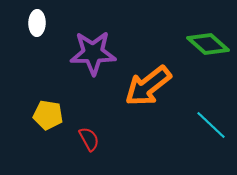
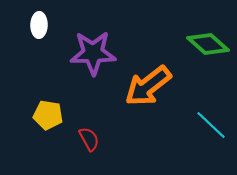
white ellipse: moved 2 px right, 2 px down
